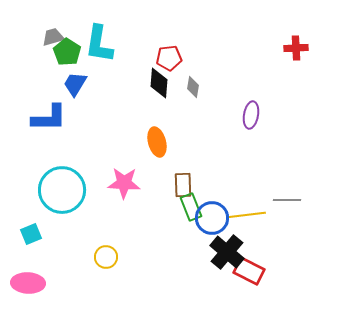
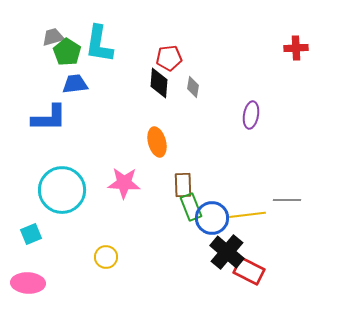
blue trapezoid: rotated 52 degrees clockwise
